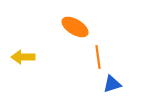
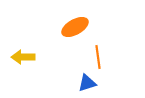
orange ellipse: rotated 60 degrees counterclockwise
blue triangle: moved 25 px left, 1 px up
